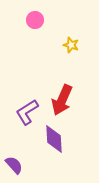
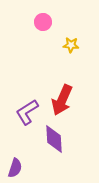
pink circle: moved 8 px right, 2 px down
yellow star: rotated 14 degrees counterclockwise
purple semicircle: moved 1 px right, 3 px down; rotated 60 degrees clockwise
